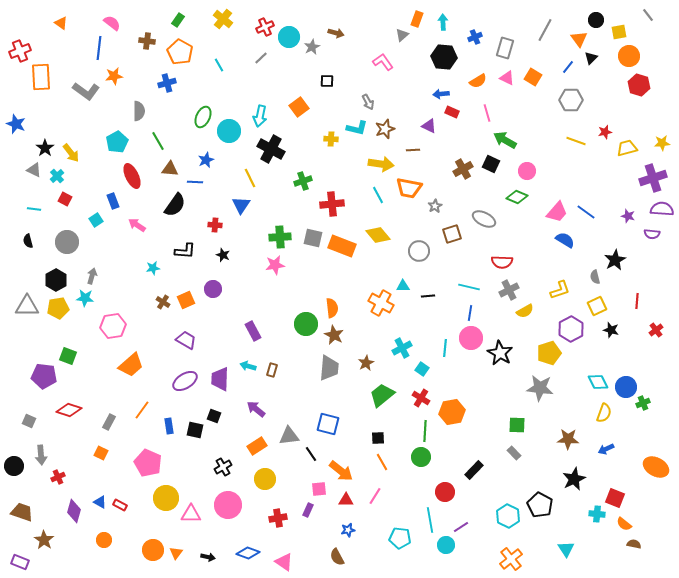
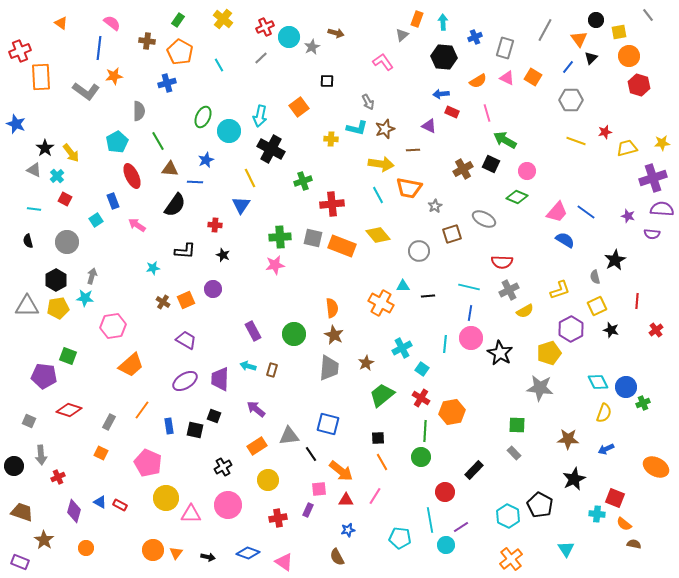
green circle at (306, 324): moved 12 px left, 10 px down
cyan line at (445, 348): moved 4 px up
yellow circle at (265, 479): moved 3 px right, 1 px down
orange circle at (104, 540): moved 18 px left, 8 px down
